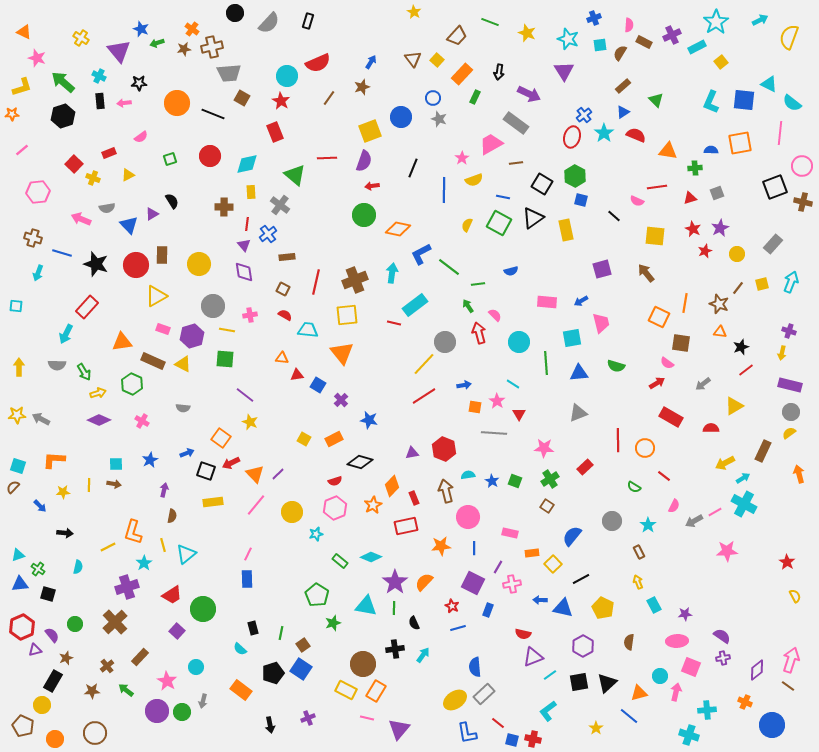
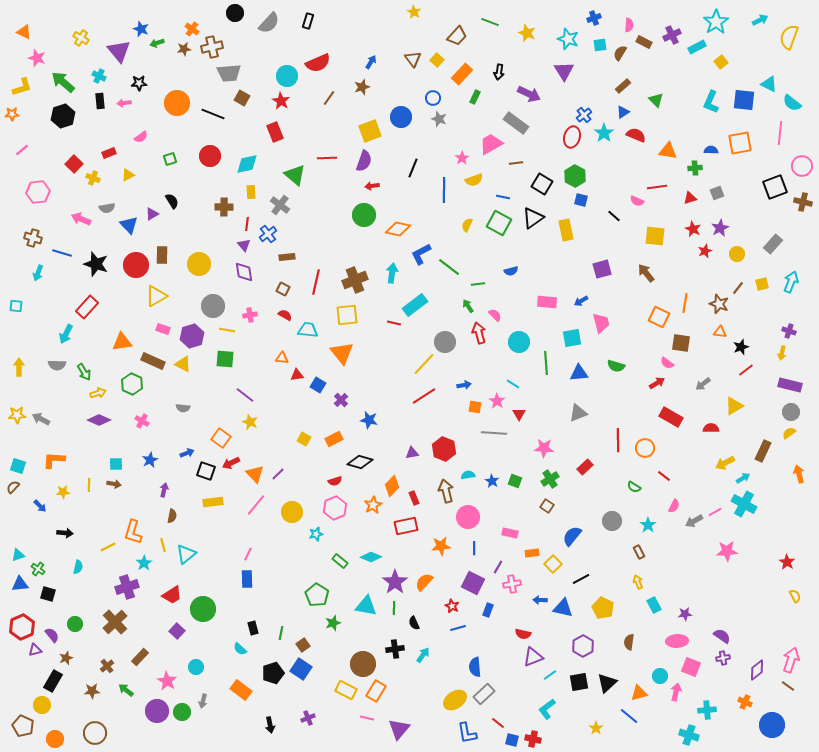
cyan L-shape at (548, 711): moved 1 px left, 2 px up
